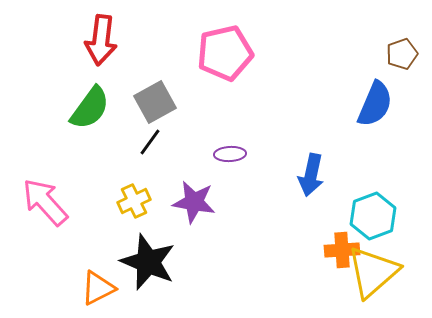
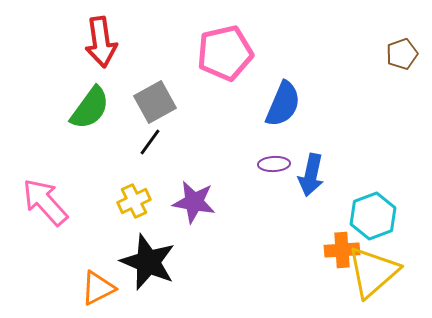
red arrow: moved 2 px down; rotated 15 degrees counterclockwise
blue semicircle: moved 92 px left
purple ellipse: moved 44 px right, 10 px down
